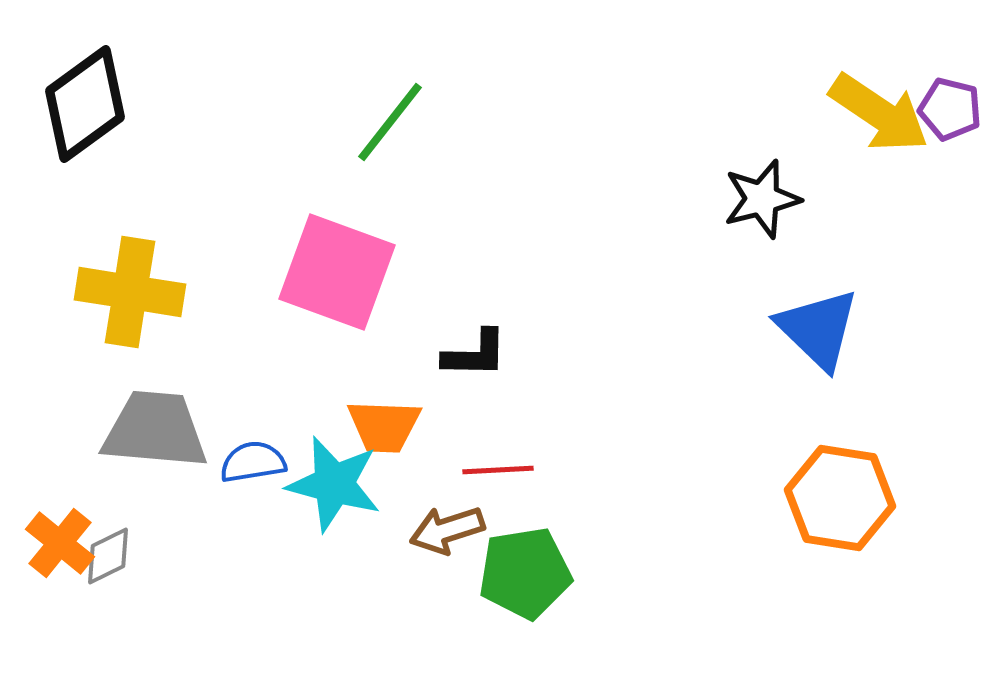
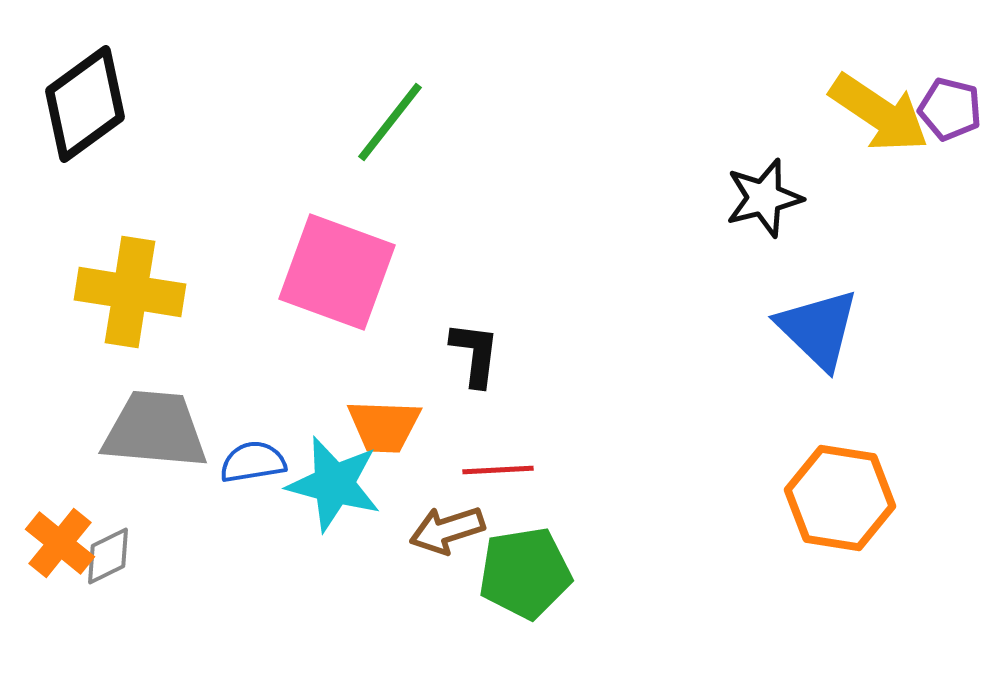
black star: moved 2 px right, 1 px up
black L-shape: rotated 84 degrees counterclockwise
